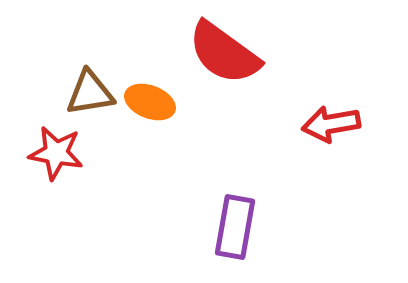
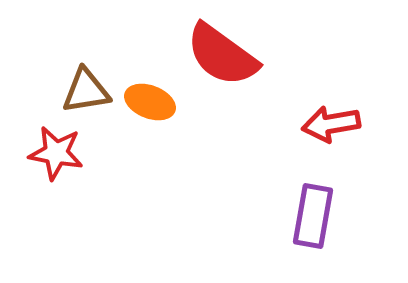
red semicircle: moved 2 px left, 2 px down
brown triangle: moved 4 px left, 2 px up
purple rectangle: moved 78 px right, 11 px up
